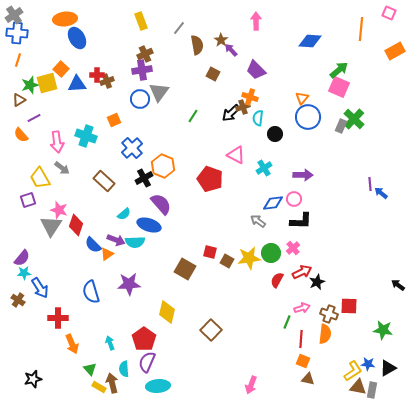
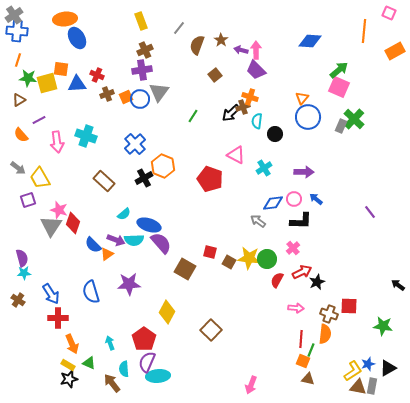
pink arrow at (256, 21): moved 29 px down
orange line at (361, 29): moved 3 px right, 2 px down
blue cross at (17, 33): moved 2 px up
brown semicircle at (197, 45): rotated 150 degrees counterclockwise
purple arrow at (231, 50): moved 10 px right; rotated 32 degrees counterclockwise
brown cross at (145, 54): moved 4 px up
orange square at (61, 69): rotated 35 degrees counterclockwise
brown square at (213, 74): moved 2 px right, 1 px down; rotated 24 degrees clockwise
red cross at (97, 75): rotated 24 degrees clockwise
brown cross at (107, 81): moved 13 px down
green star at (30, 85): moved 2 px left, 7 px up; rotated 24 degrees clockwise
purple line at (34, 118): moved 5 px right, 2 px down
cyan semicircle at (258, 118): moved 1 px left, 3 px down
orange square at (114, 120): moved 12 px right, 23 px up
blue cross at (132, 148): moved 3 px right, 4 px up
gray arrow at (62, 168): moved 44 px left
purple arrow at (303, 175): moved 1 px right, 3 px up
purple line at (370, 184): moved 28 px down; rotated 32 degrees counterclockwise
blue arrow at (381, 193): moved 65 px left, 6 px down
purple semicircle at (161, 204): moved 39 px down
red diamond at (76, 225): moved 3 px left, 2 px up
cyan semicircle at (135, 242): moved 1 px left, 2 px up
green circle at (271, 253): moved 4 px left, 6 px down
purple semicircle at (22, 258): rotated 54 degrees counterclockwise
yellow star at (249, 258): rotated 15 degrees clockwise
brown square at (227, 261): moved 2 px right, 1 px down
blue arrow at (40, 288): moved 11 px right, 6 px down
pink arrow at (302, 308): moved 6 px left; rotated 21 degrees clockwise
yellow diamond at (167, 312): rotated 15 degrees clockwise
green line at (287, 322): moved 24 px right, 28 px down
green star at (383, 330): moved 4 px up
blue star at (368, 364): rotated 24 degrees counterclockwise
green triangle at (90, 369): moved 1 px left, 6 px up; rotated 24 degrees counterclockwise
black star at (33, 379): moved 36 px right
brown arrow at (112, 383): rotated 24 degrees counterclockwise
cyan ellipse at (158, 386): moved 10 px up
yellow rectangle at (99, 387): moved 31 px left, 22 px up
gray rectangle at (372, 390): moved 4 px up
